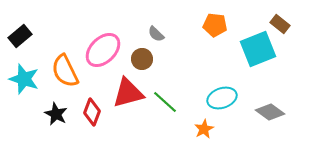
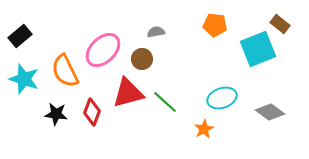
gray semicircle: moved 2 px up; rotated 126 degrees clockwise
black star: rotated 20 degrees counterclockwise
